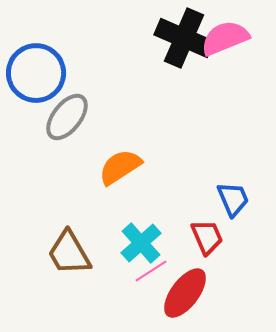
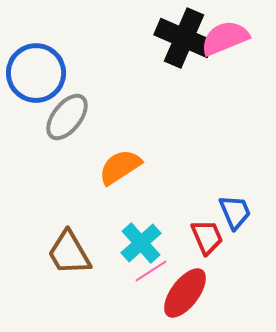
blue trapezoid: moved 2 px right, 13 px down
